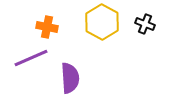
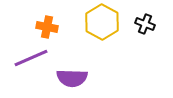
purple semicircle: moved 2 px right; rotated 96 degrees clockwise
